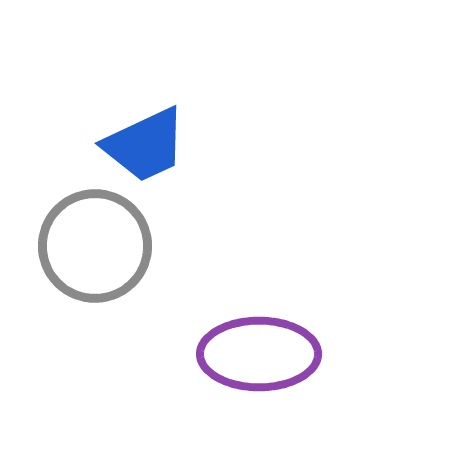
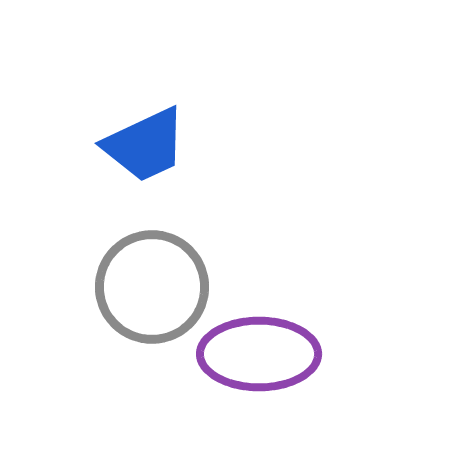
gray circle: moved 57 px right, 41 px down
